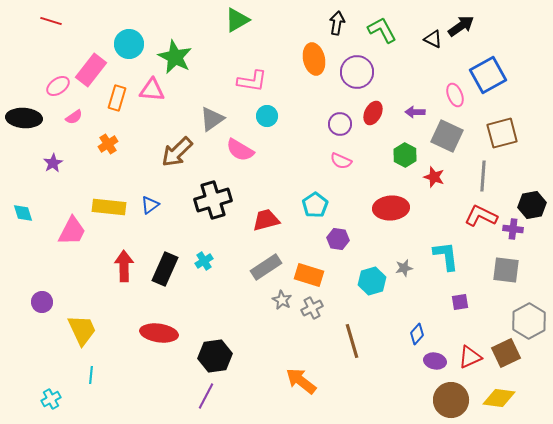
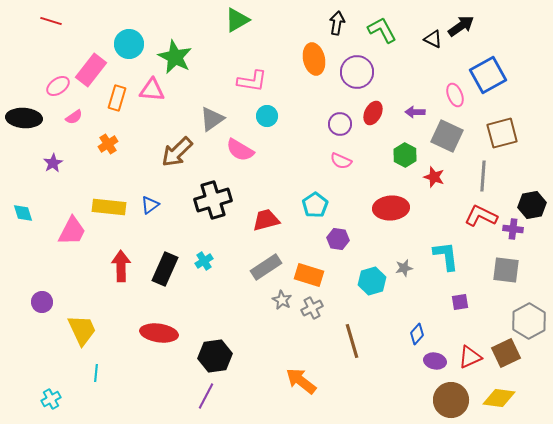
red arrow at (124, 266): moved 3 px left
cyan line at (91, 375): moved 5 px right, 2 px up
